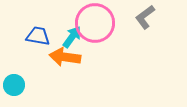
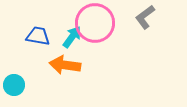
orange arrow: moved 8 px down
